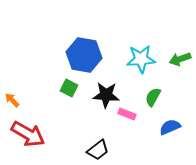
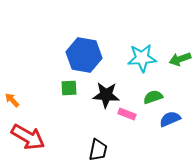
cyan star: moved 1 px right, 1 px up
green square: rotated 30 degrees counterclockwise
green semicircle: rotated 42 degrees clockwise
blue semicircle: moved 8 px up
red arrow: moved 3 px down
black trapezoid: rotated 40 degrees counterclockwise
